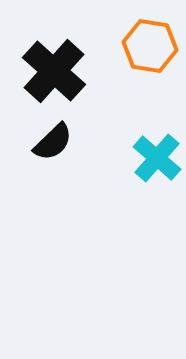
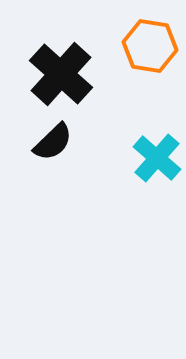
black cross: moved 7 px right, 3 px down
